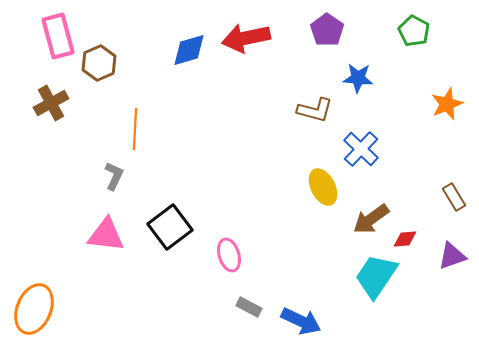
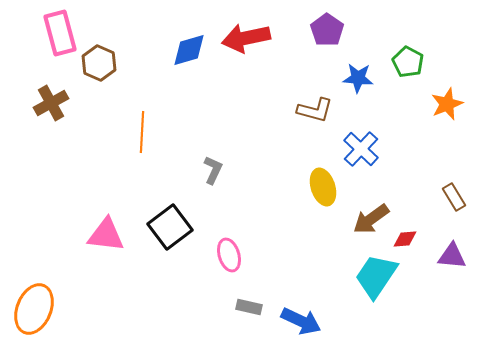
green pentagon: moved 6 px left, 31 px down
pink rectangle: moved 2 px right, 3 px up
brown hexagon: rotated 12 degrees counterclockwise
orange line: moved 7 px right, 3 px down
gray L-shape: moved 99 px right, 6 px up
yellow ellipse: rotated 9 degrees clockwise
purple triangle: rotated 24 degrees clockwise
gray rectangle: rotated 15 degrees counterclockwise
